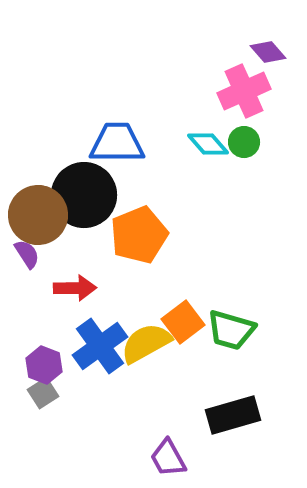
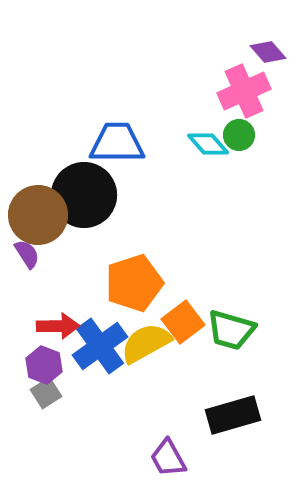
green circle: moved 5 px left, 7 px up
orange pentagon: moved 5 px left, 48 px down; rotated 4 degrees clockwise
red arrow: moved 17 px left, 38 px down
gray square: moved 3 px right
